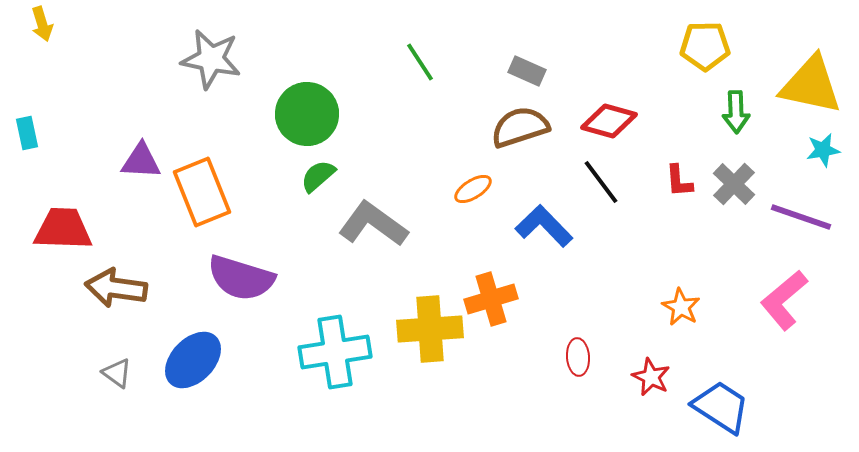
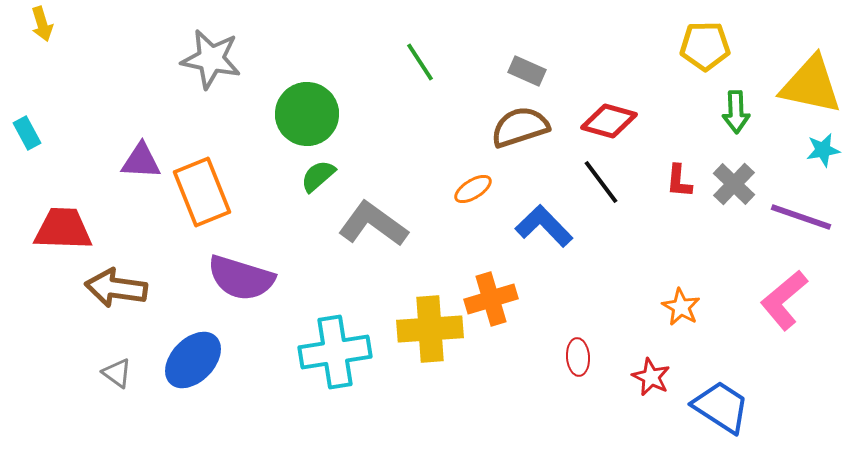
cyan rectangle: rotated 16 degrees counterclockwise
red L-shape: rotated 9 degrees clockwise
